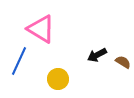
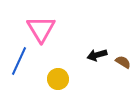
pink triangle: rotated 28 degrees clockwise
black arrow: rotated 12 degrees clockwise
